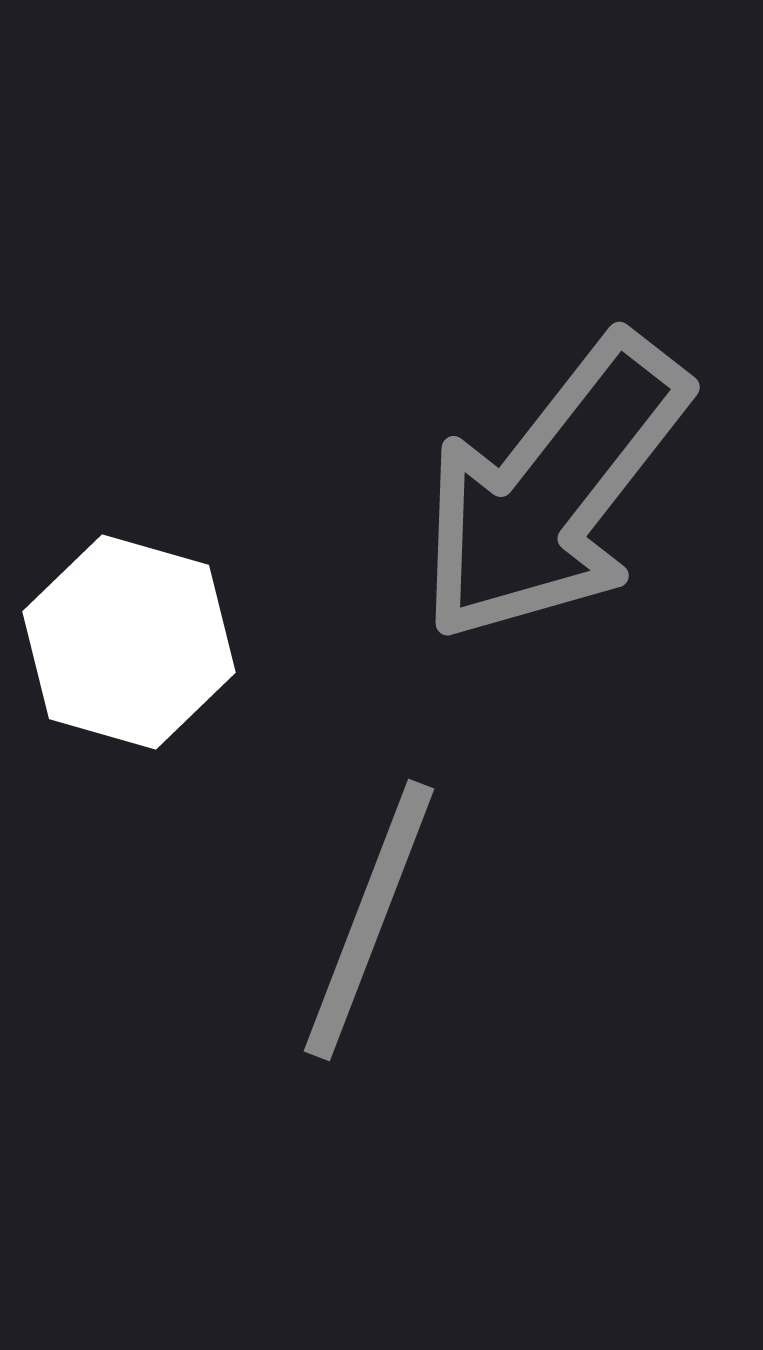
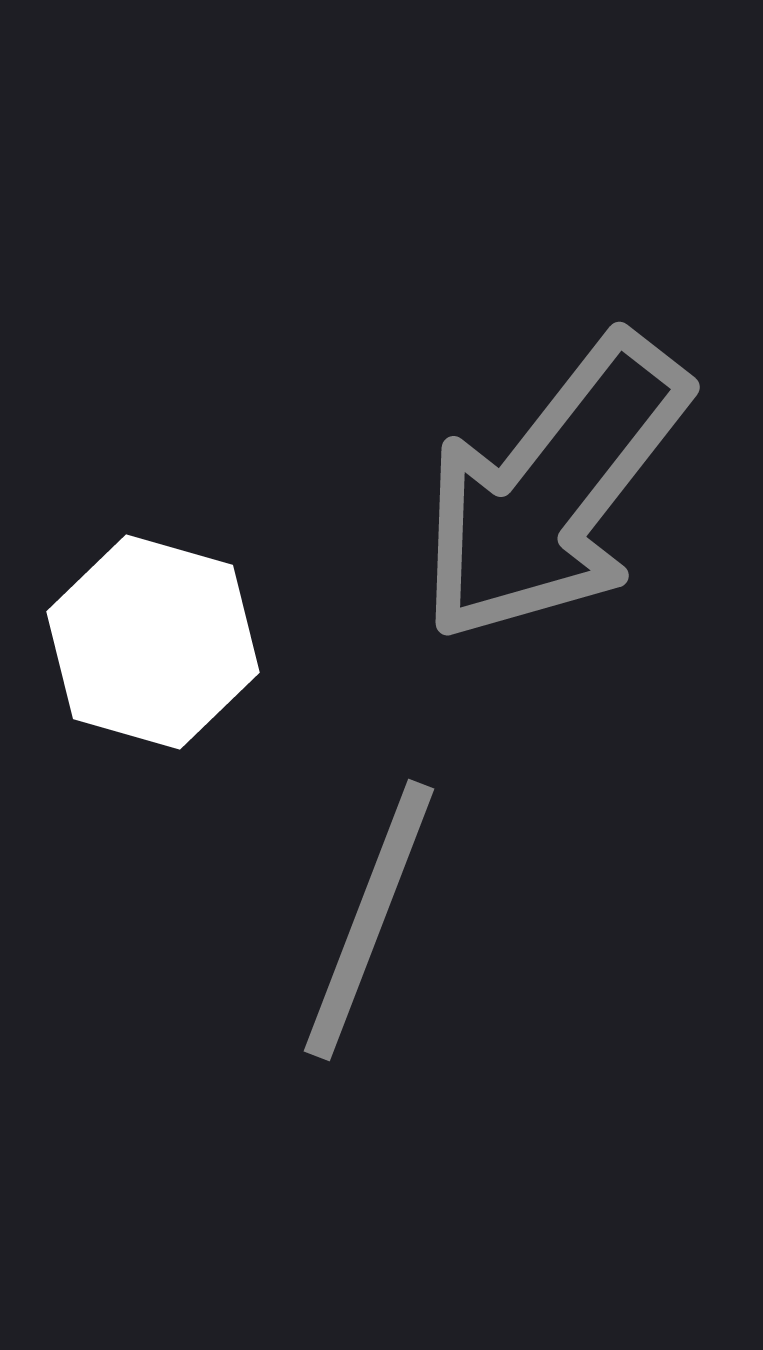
white hexagon: moved 24 px right
